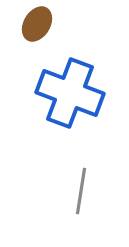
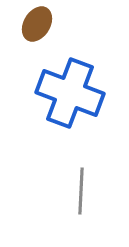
gray line: rotated 6 degrees counterclockwise
